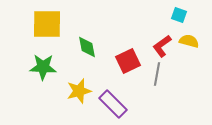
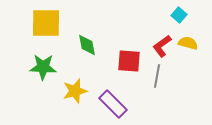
cyan square: rotated 21 degrees clockwise
yellow square: moved 1 px left, 1 px up
yellow semicircle: moved 1 px left, 2 px down
green diamond: moved 2 px up
red square: moved 1 px right; rotated 30 degrees clockwise
gray line: moved 2 px down
yellow star: moved 4 px left
